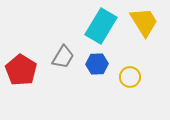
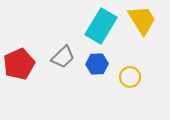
yellow trapezoid: moved 2 px left, 2 px up
gray trapezoid: rotated 15 degrees clockwise
red pentagon: moved 2 px left, 6 px up; rotated 16 degrees clockwise
